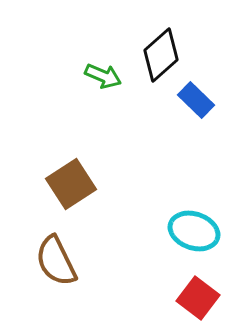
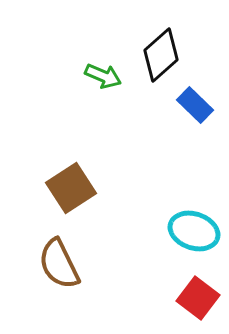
blue rectangle: moved 1 px left, 5 px down
brown square: moved 4 px down
brown semicircle: moved 3 px right, 3 px down
